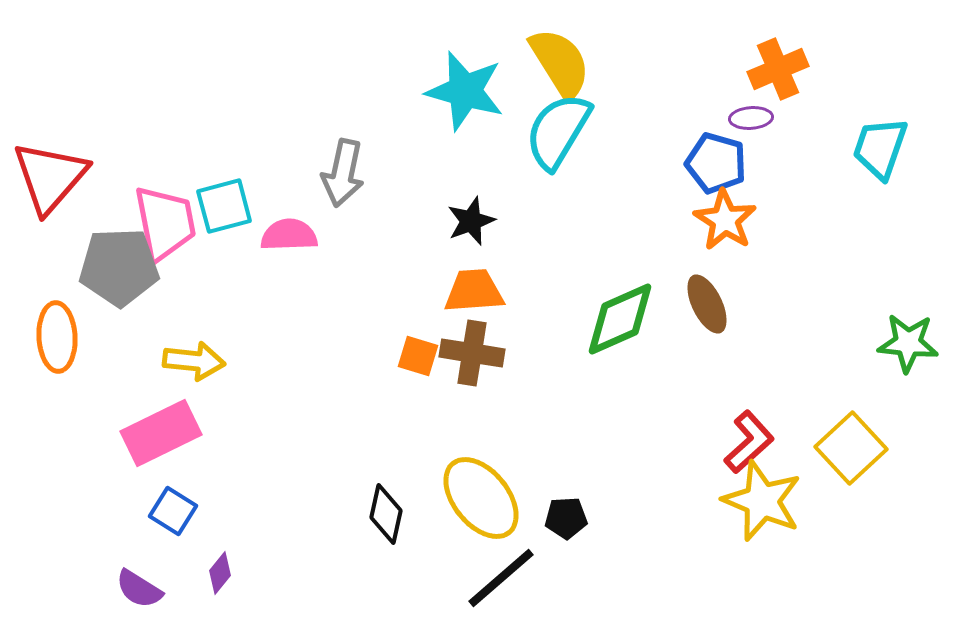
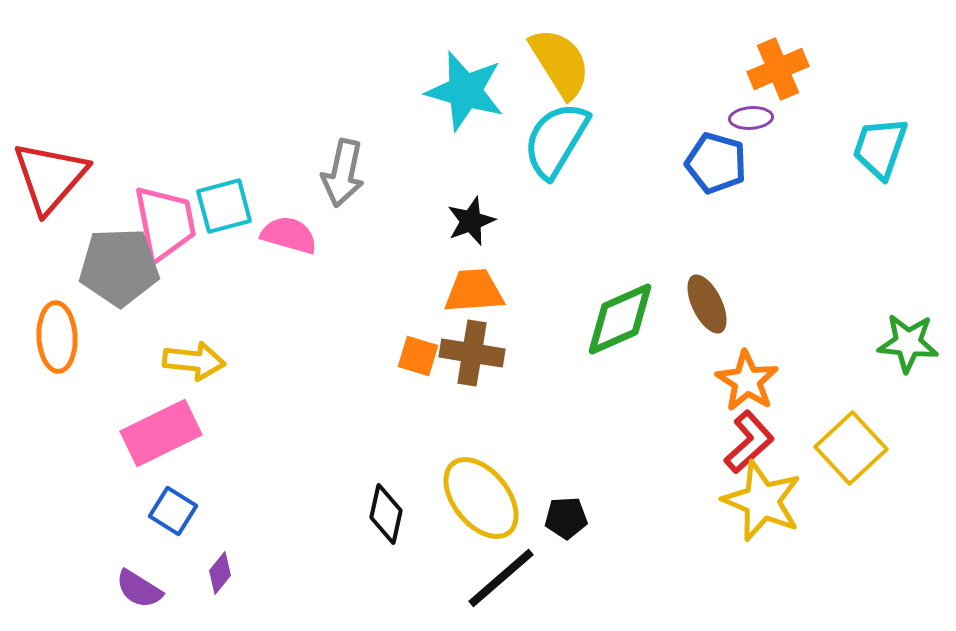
cyan semicircle: moved 2 px left, 9 px down
orange star: moved 22 px right, 161 px down
pink semicircle: rotated 18 degrees clockwise
